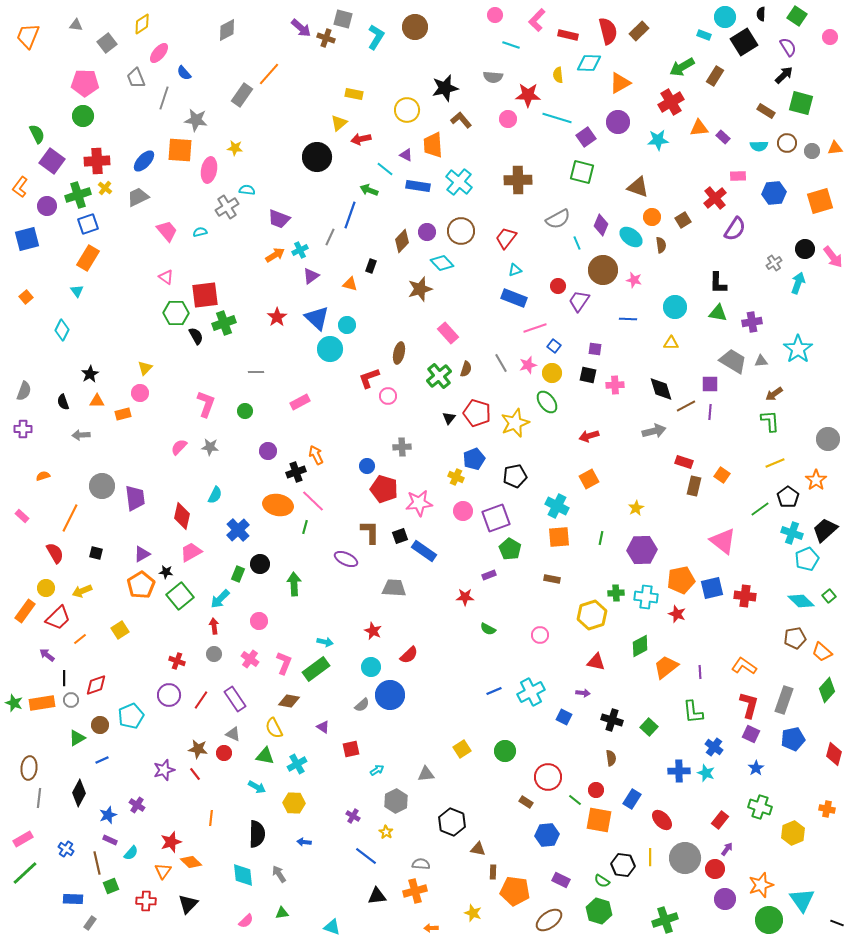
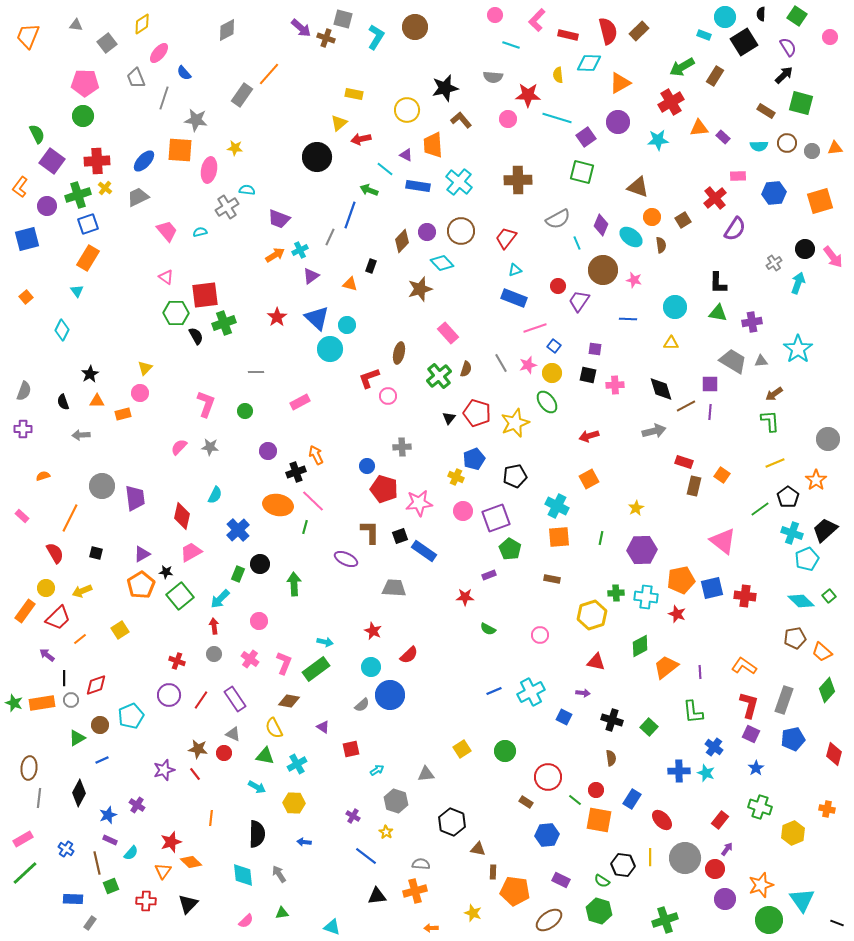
gray hexagon at (396, 801): rotated 15 degrees counterclockwise
